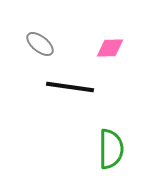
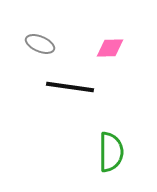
gray ellipse: rotated 16 degrees counterclockwise
green semicircle: moved 3 px down
